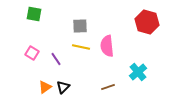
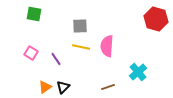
red hexagon: moved 9 px right, 3 px up
pink semicircle: rotated 10 degrees clockwise
pink square: moved 1 px left
